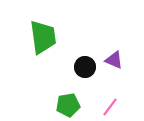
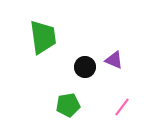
pink line: moved 12 px right
